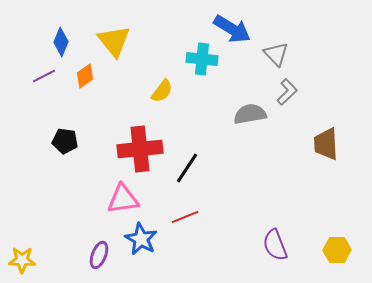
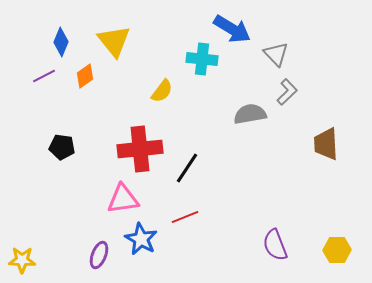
black pentagon: moved 3 px left, 6 px down
